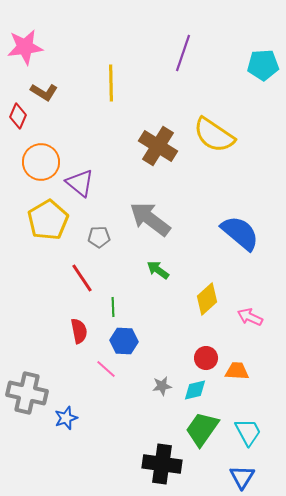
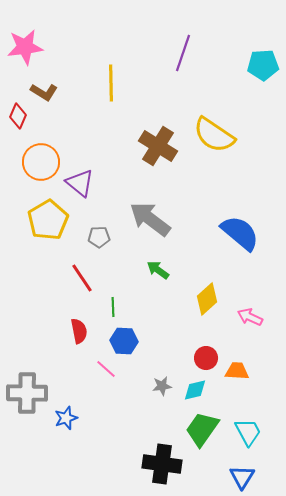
gray cross: rotated 12 degrees counterclockwise
